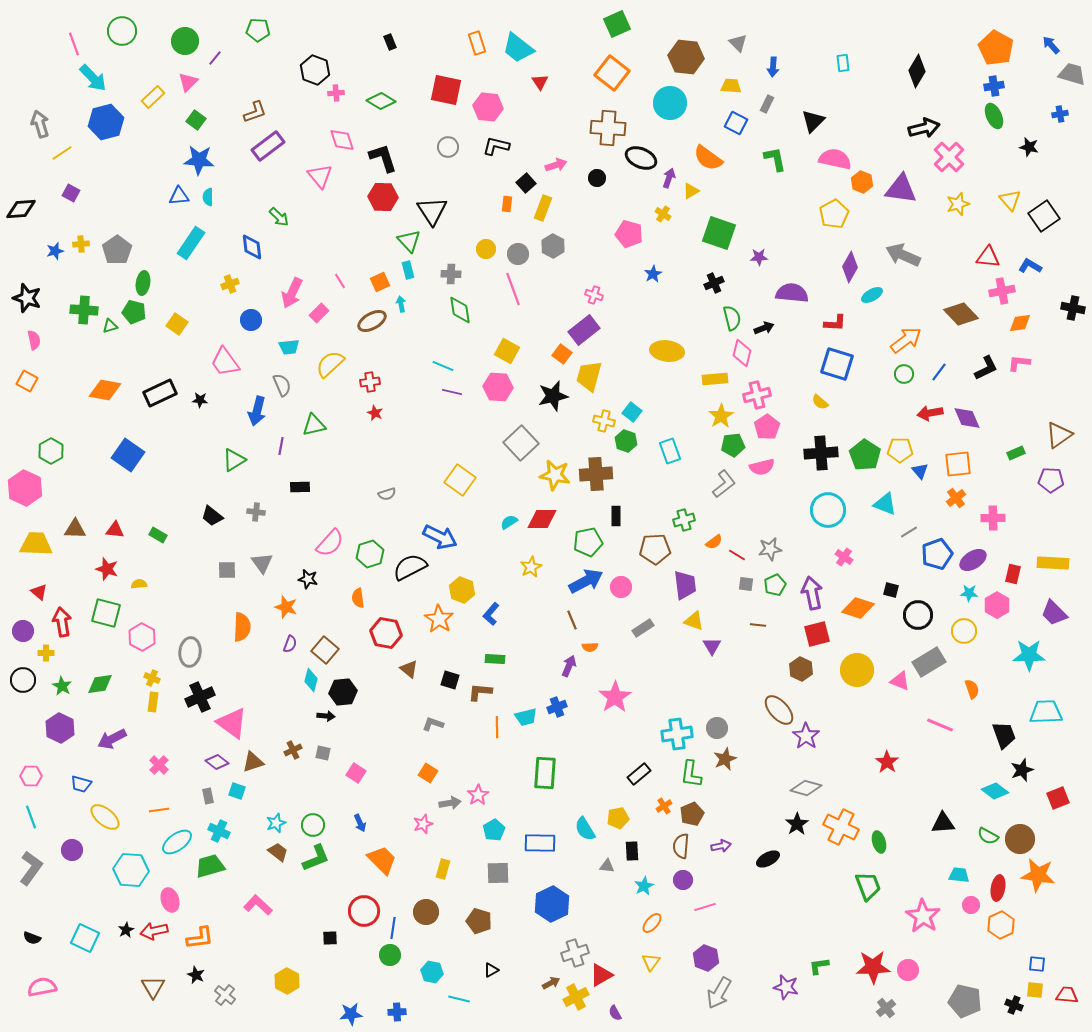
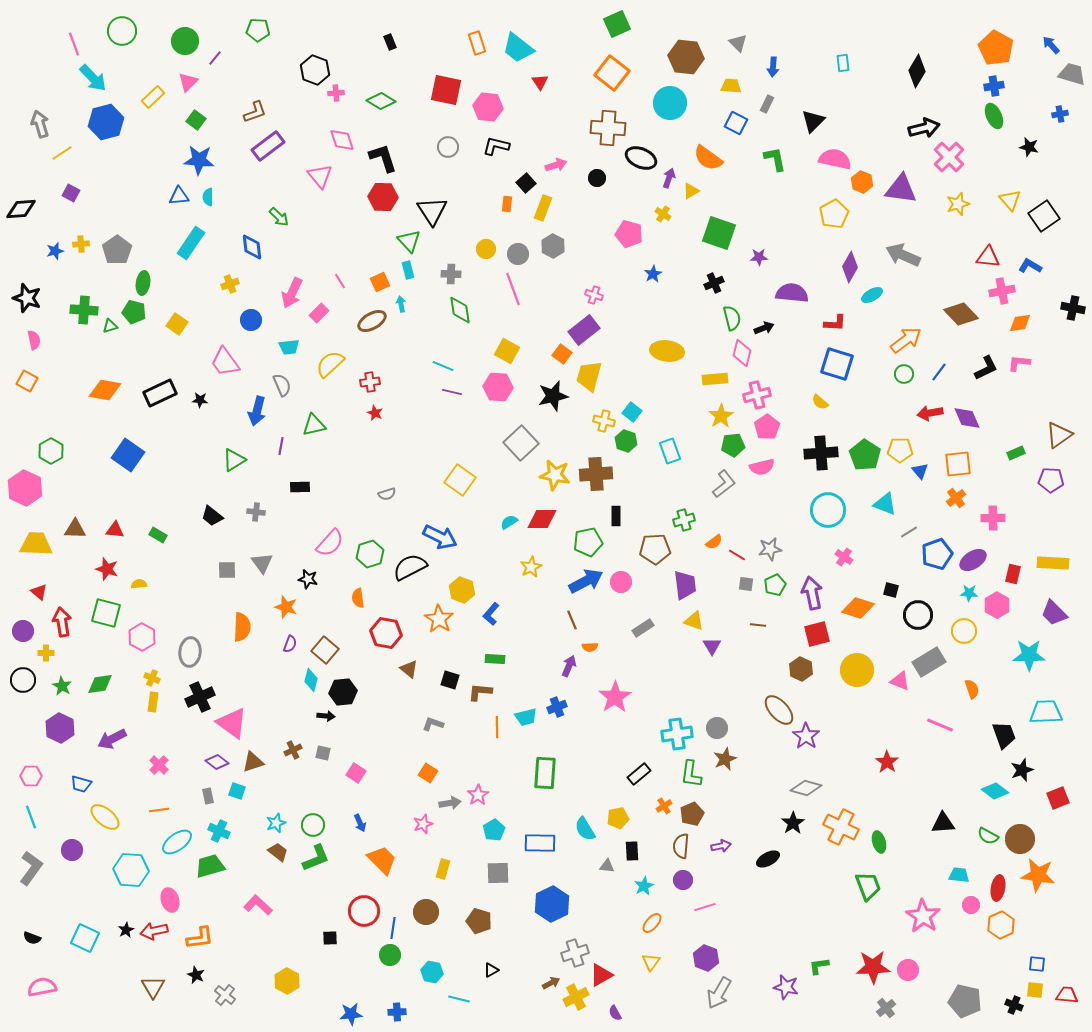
pink circle at (621, 587): moved 5 px up
black star at (797, 824): moved 4 px left, 1 px up
